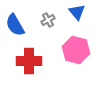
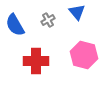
pink hexagon: moved 8 px right, 5 px down
red cross: moved 7 px right
